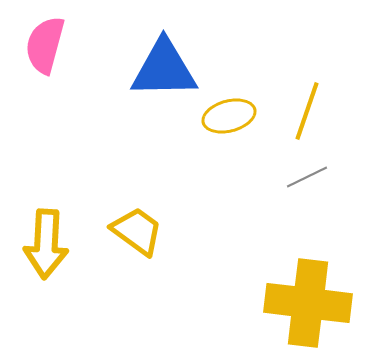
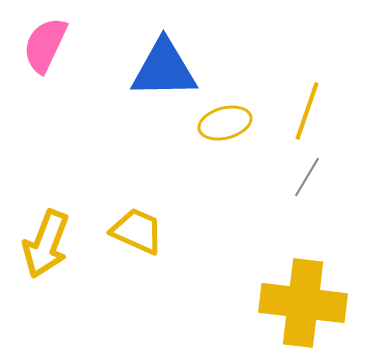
pink semicircle: rotated 10 degrees clockwise
yellow ellipse: moved 4 px left, 7 px down
gray line: rotated 33 degrees counterclockwise
yellow trapezoid: rotated 12 degrees counterclockwise
yellow arrow: rotated 18 degrees clockwise
yellow cross: moved 5 px left
